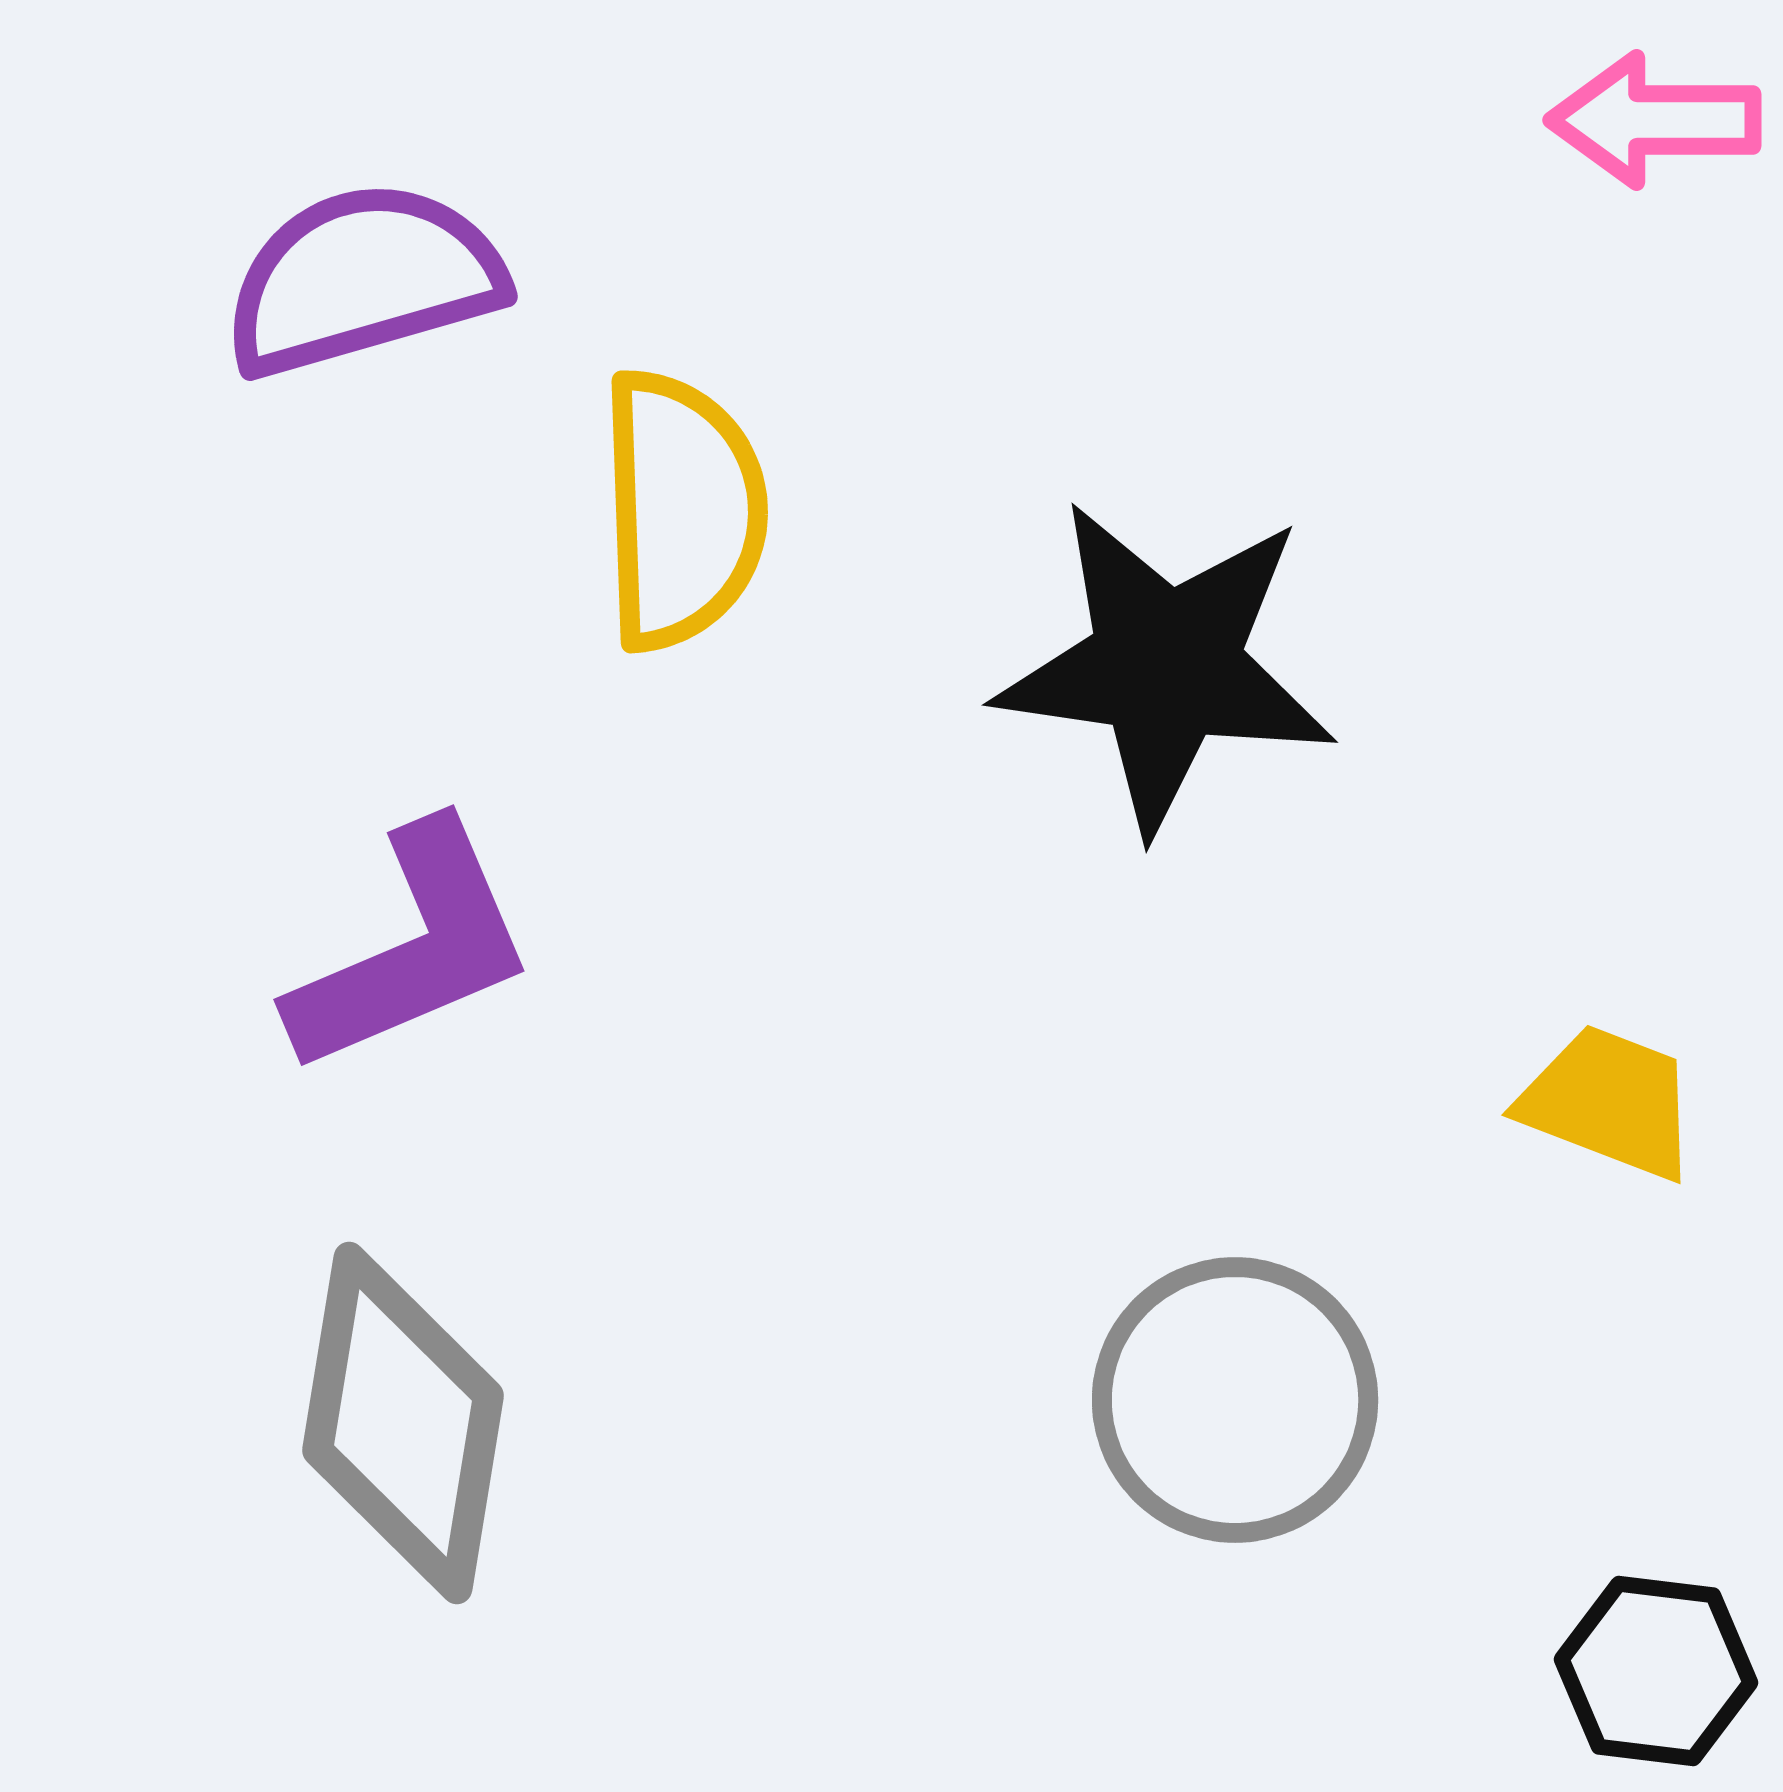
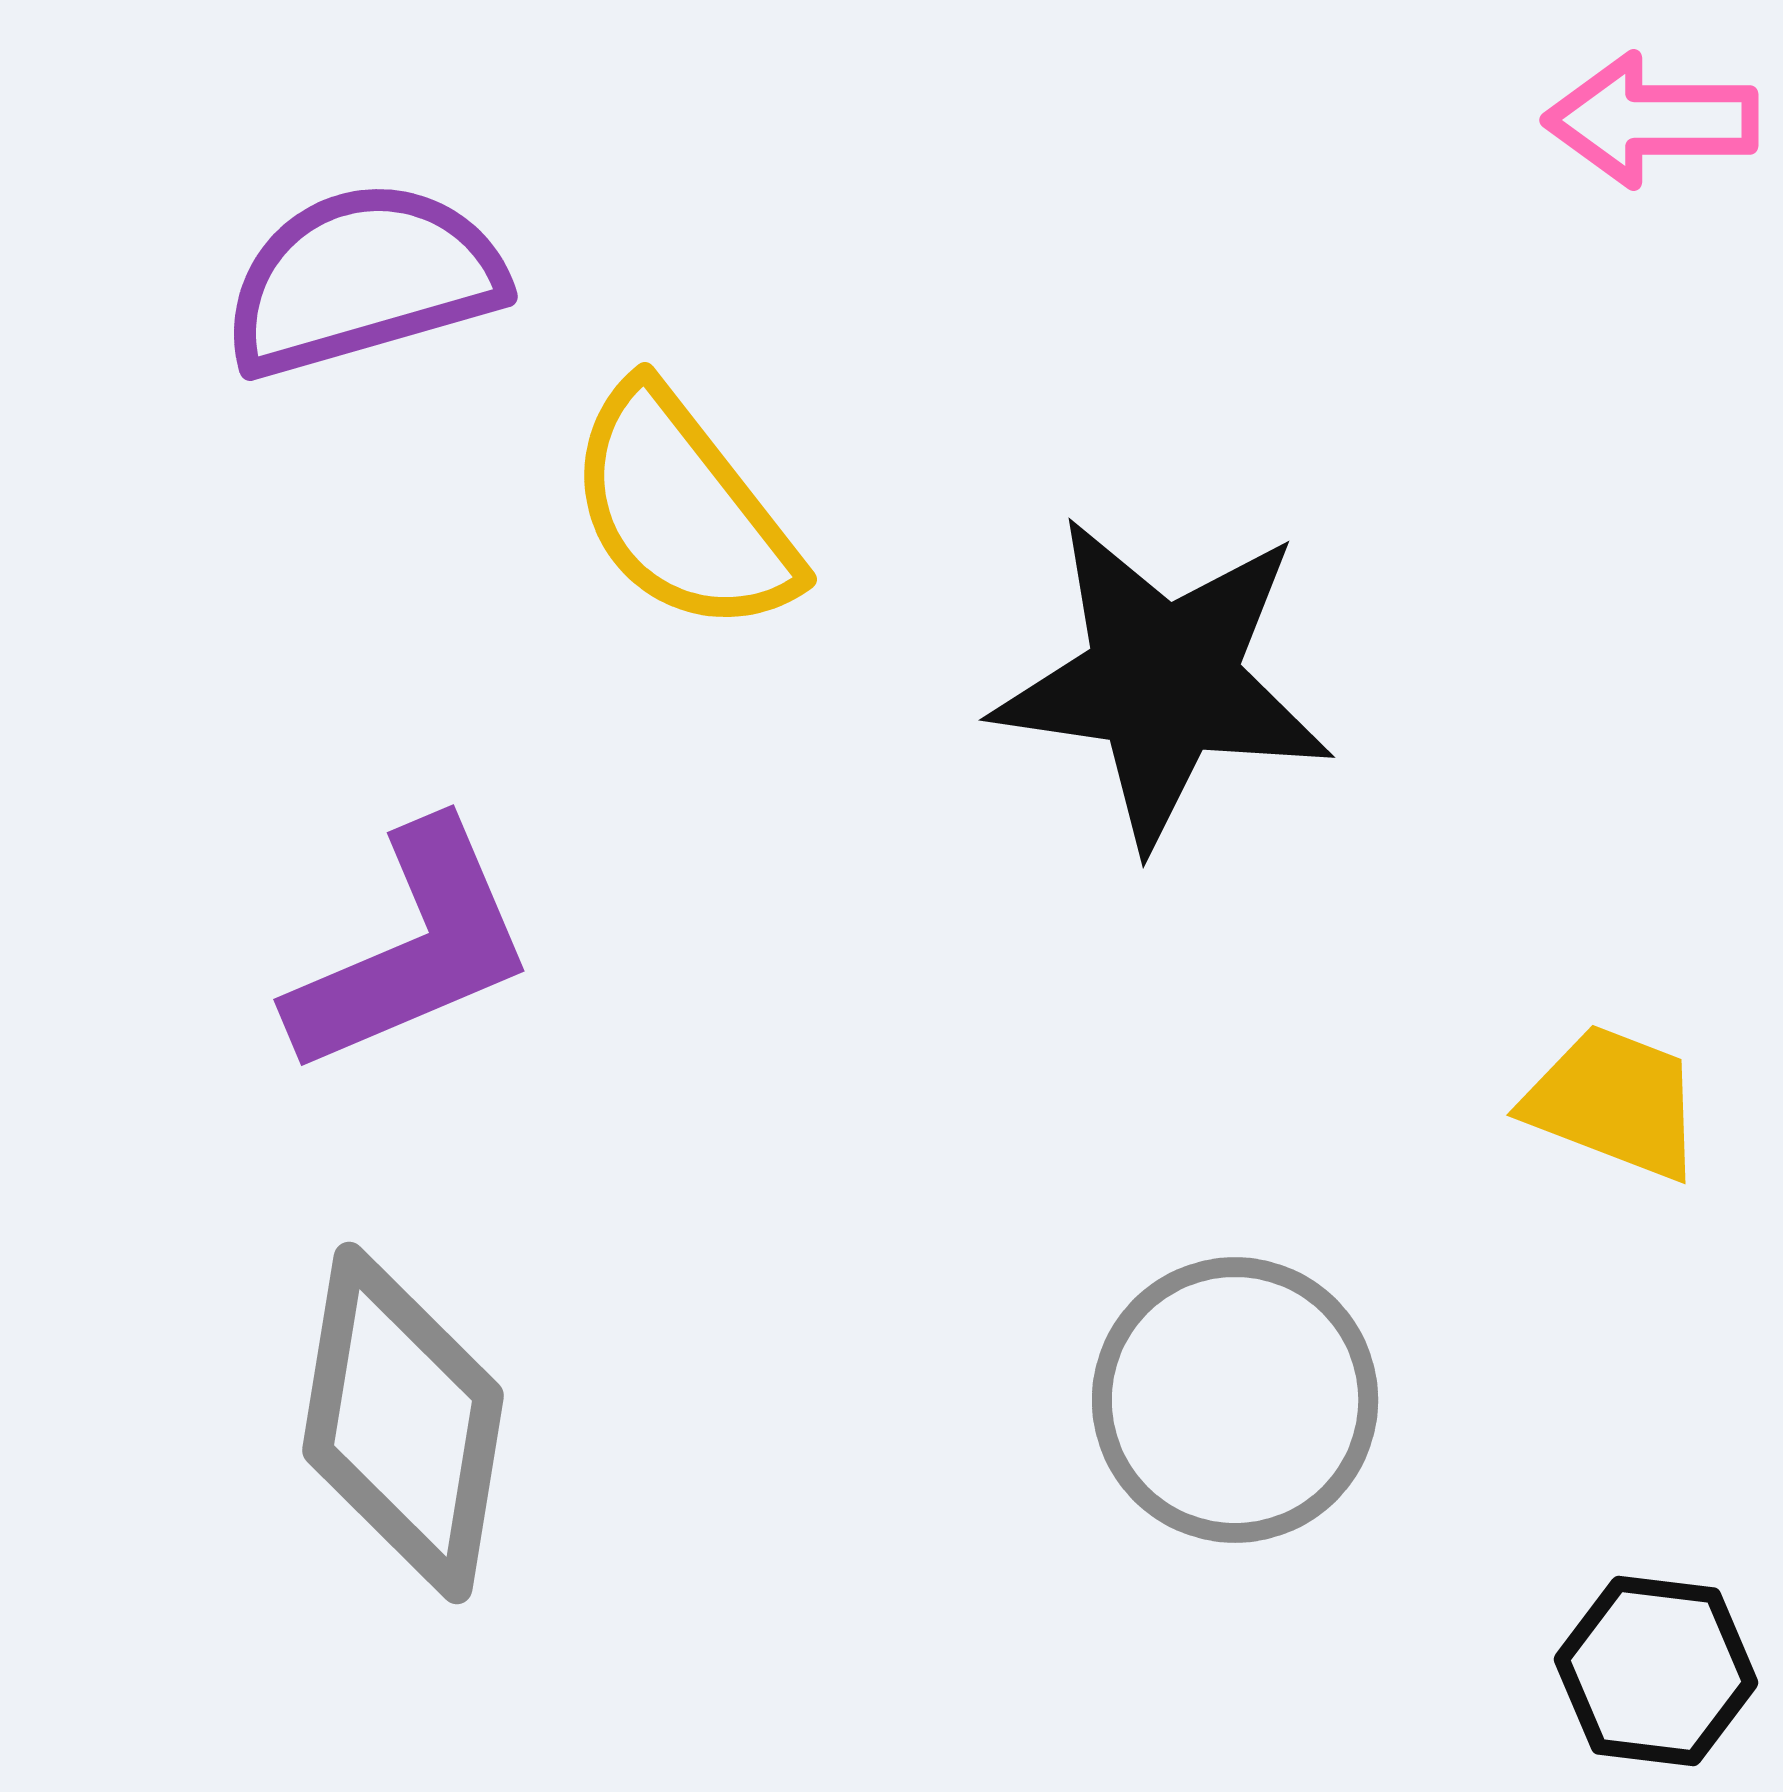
pink arrow: moved 3 px left
yellow semicircle: rotated 144 degrees clockwise
black star: moved 3 px left, 15 px down
yellow trapezoid: moved 5 px right
